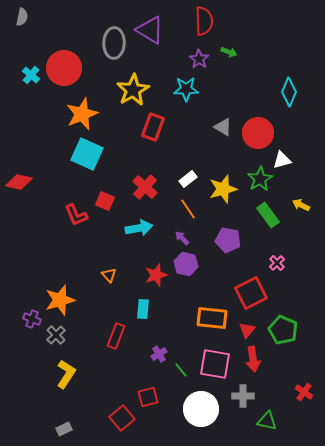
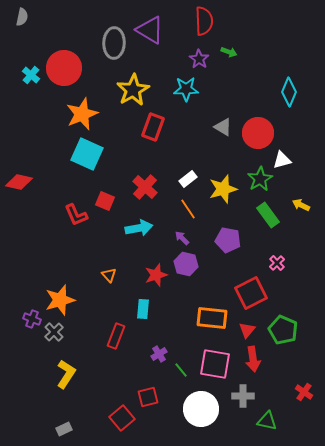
gray cross at (56, 335): moved 2 px left, 3 px up
